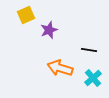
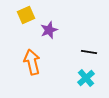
black line: moved 2 px down
orange arrow: moved 28 px left, 6 px up; rotated 60 degrees clockwise
cyan cross: moved 7 px left
